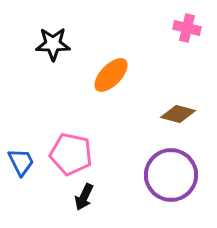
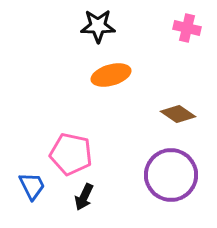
black star: moved 45 px right, 18 px up
orange ellipse: rotated 30 degrees clockwise
brown diamond: rotated 20 degrees clockwise
blue trapezoid: moved 11 px right, 24 px down
